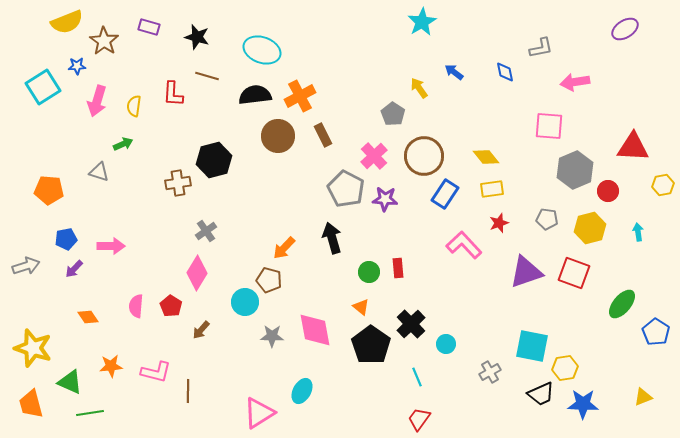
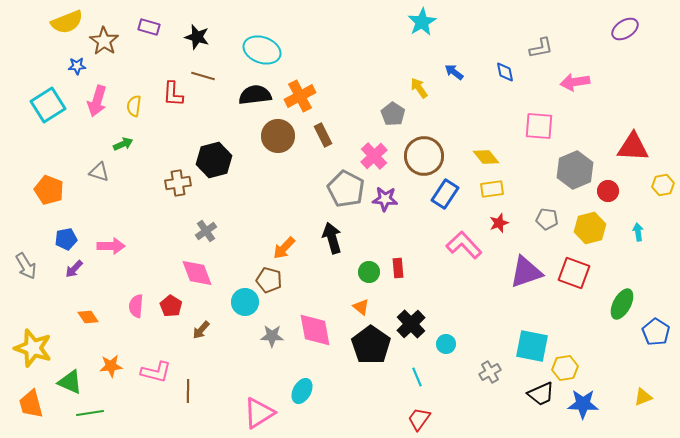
brown line at (207, 76): moved 4 px left
cyan square at (43, 87): moved 5 px right, 18 px down
pink square at (549, 126): moved 10 px left
orange pentagon at (49, 190): rotated 16 degrees clockwise
gray arrow at (26, 266): rotated 76 degrees clockwise
pink diamond at (197, 273): rotated 52 degrees counterclockwise
green ellipse at (622, 304): rotated 12 degrees counterclockwise
